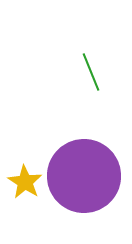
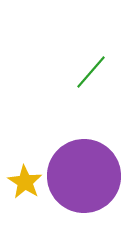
green line: rotated 63 degrees clockwise
